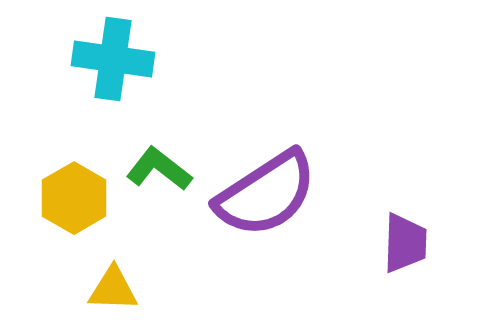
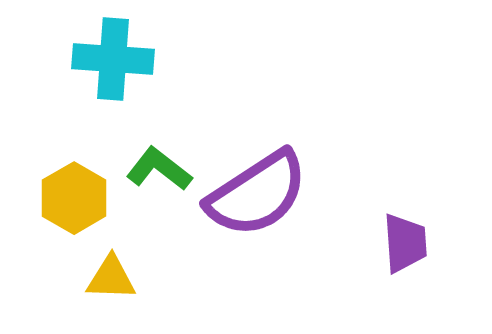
cyan cross: rotated 4 degrees counterclockwise
purple semicircle: moved 9 px left
purple trapezoid: rotated 6 degrees counterclockwise
yellow triangle: moved 2 px left, 11 px up
